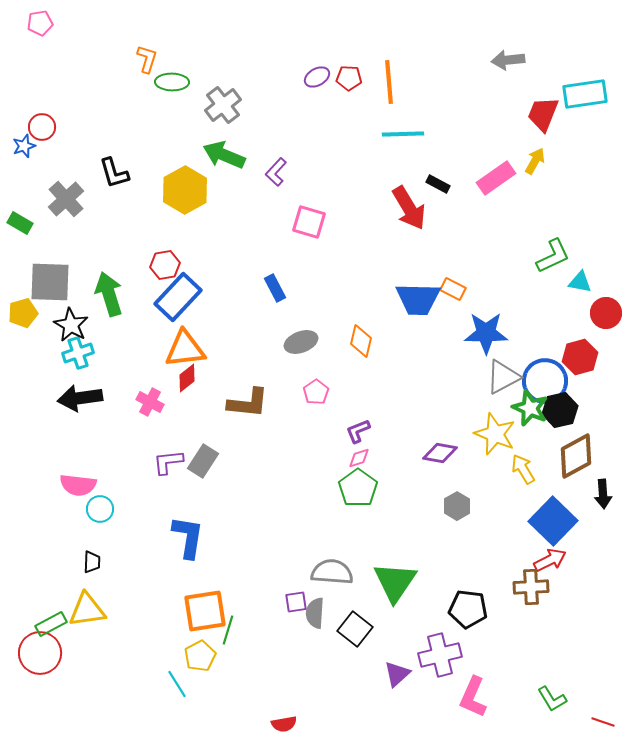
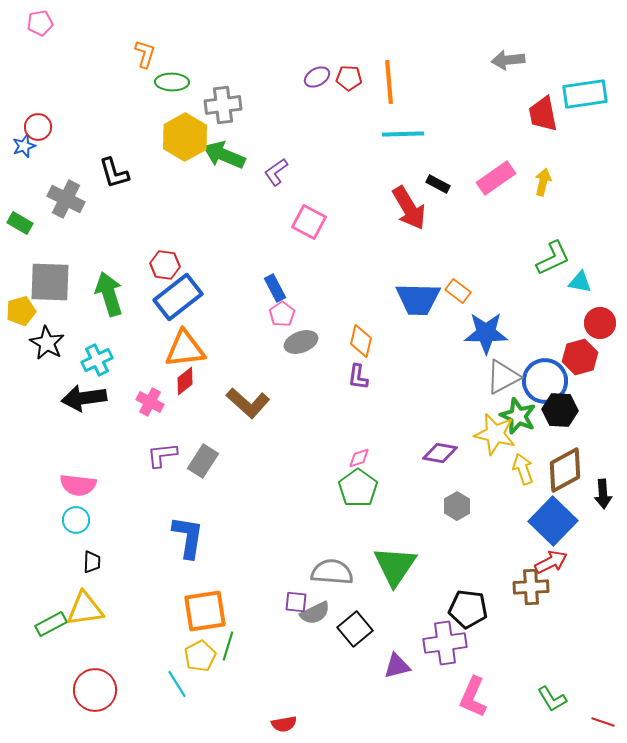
orange L-shape at (147, 59): moved 2 px left, 5 px up
gray cross at (223, 105): rotated 30 degrees clockwise
red trapezoid at (543, 114): rotated 33 degrees counterclockwise
red circle at (42, 127): moved 4 px left
yellow arrow at (535, 161): moved 8 px right, 21 px down; rotated 16 degrees counterclockwise
purple L-shape at (276, 172): rotated 12 degrees clockwise
yellow hexagon at (185, 190): moved 53 px up
gray cross at (66, 199): rotated 21 degrees counterclockwise
pink square at (309, 222): rotated 12 degrees clockwise
green L-shape at (553, 256): moved 2 px down
red hexagon at (165, 265): rotated 16 degrees clockwise
orange rectangle at (453, 289): moved 5 px right, 2 px down; rotated 10 degrees clockwise
blue rectangle at (178, 297): rotated 9 degrees clockwise
yellow pentagon at (23, 313): moved 2 px left, 2 px up
red circle at (606, 313): moved 6 px left, 10 px down
black star at (71, 325): moved 24 px left, 18 px down
cyan cross at (78, 353): moved 19 px right, 7 px down; rotated 8 degrees counterclockwise
red diamond at (187, 378): moved 2 px left, 3 px down
pink pentagon at (316, 392): moved 34 px left, 78 px up
black arrow at (80, 398): moved 4 px right
brown L-shape at (248, 403): rotated 36 degrees clockwise
green star at (530, 408): moved 12 px left, 8 px down
black hexagon at (560, 410): rotated 16 degrees clockwise
purple L-shape at (358, 431): moved 54 px up; rotated 60 degrees counterclockwise
yellow star at (495, 434): rotated 9 degrees counterclockwise
brown diamond at (576, 456): moved 11 px left, 14 px down
purple L-shape at (168, 462): moved 6 px left, 7 px up
yellow arrow at (523, 469): rotated 12 degrees clockwise
cyan circle at (100, 509): moved 24 px left, 11 px down
red arrow at (550, 560): moved 1 px right, 2 px down
green triangle at (395, 582): moved 16 px up
purple square at (296, 602): rotated 15 degrees clockwise
yellow triangle at (87, 610): moved 2 px left, 1 px up
gray semicircle at (315, 613): rotated 120 degrees counterclockwise
black square at (355, 629): rotated 12 degrees clockwise
green line at (228, 630): moved 16 px down
red circle at (40, 653): moved 55 px right, 37 px down
purple cross at (440, 655): moved 5 px right, 12 px up; rotated 6 degrees clockwise
purple triangle at (397, 674): moved 8 px up; rotated 28 degrees clockwise
